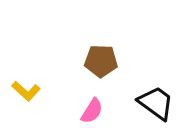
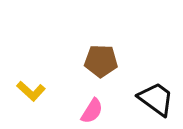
yellow L-shape: moved 5 px right
black trapezoid: moved 4 px up
